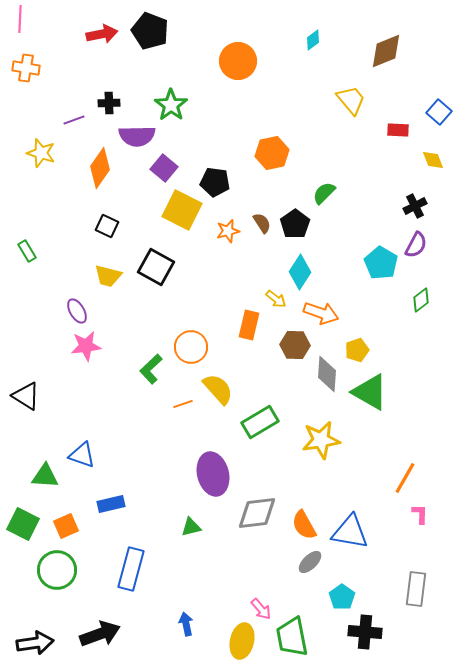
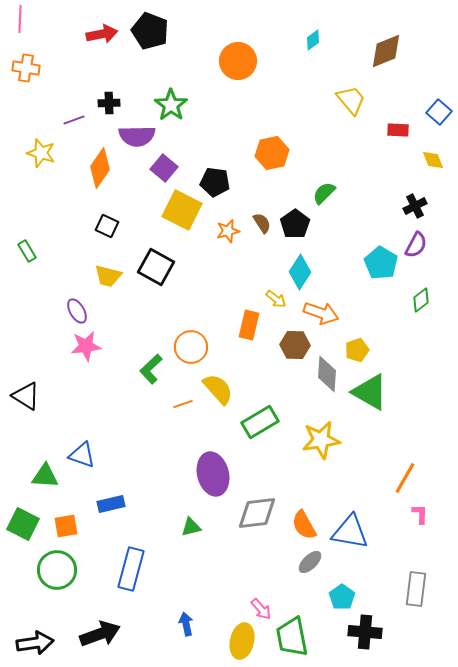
orange square at (66, 526): rotated 15 degrees clockwise
